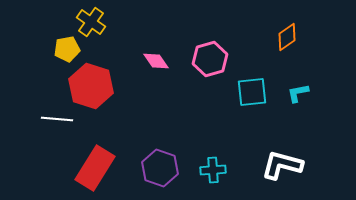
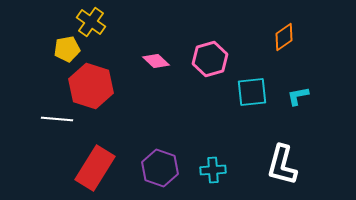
orange diamond: moved 3 px left
pink diamond: rotated 12 degrees counterclockwise
cyan L-shape: moved 3 px down
white L-shape: rotated 90 degrees counterclockwise
